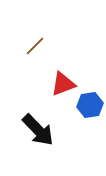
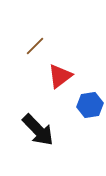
red triangle: moved 3 px left, 8 px up; rotated 16 degrees counterclockwise
